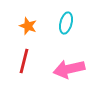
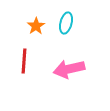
orange star: moved 8 px right; rotated 18 degrees clockwise
red line: rotated 10 degrees counterclockwise
